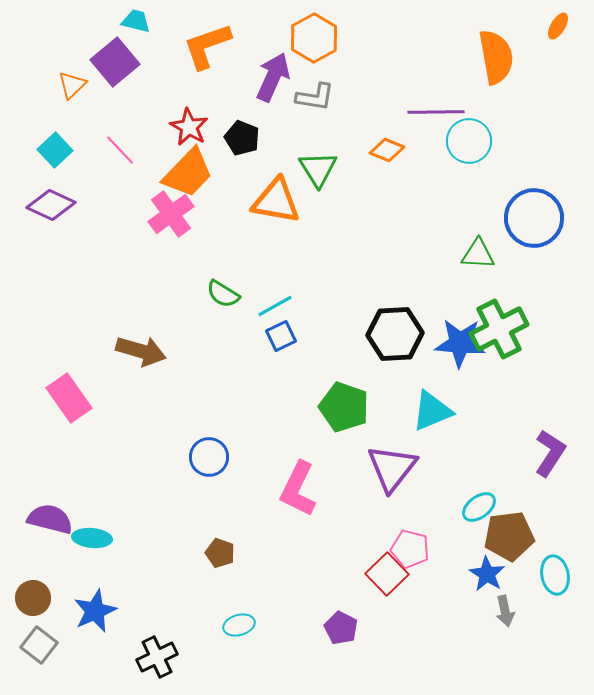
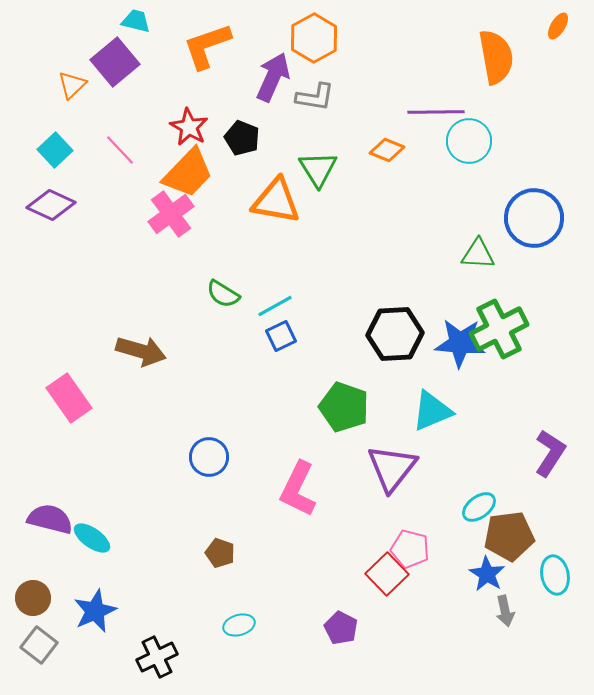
cyan ellipse at (92, 538): rotated 30 degrees clockwise
